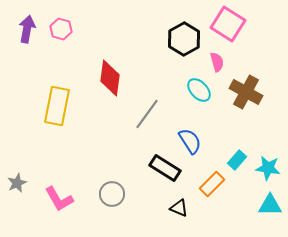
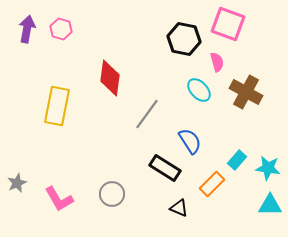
pink square: rotated 12 degrees counterclockwise
black hexagon: rotated 20 degrees counterclockwise
